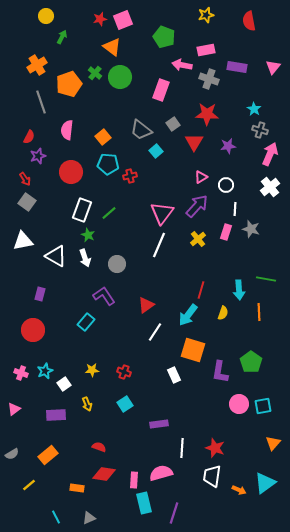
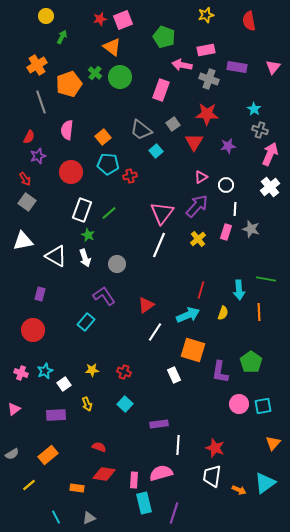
cyan arrow at (188, 315): rotated 150 degrees counterclockwise
cyan square at (125, 404): rotated 14 degrees counterclockwise
white line at (182, 448): moved 4 px left, 3 px up
